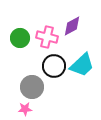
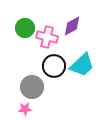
green circle: moved 5 px right, 10 px up
